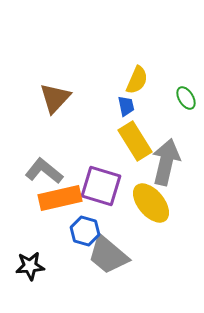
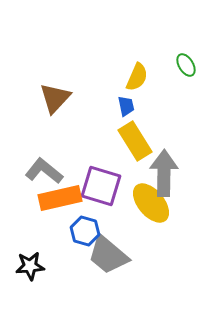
yellow semicircle: moved 3 px up
green ellipse: moved 33 px up
gray arrow: moved 2 px left, 11 px down; rotated 12 degrees counterclockwise
